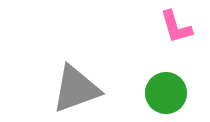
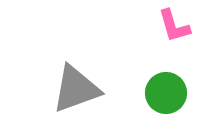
pink L-shape: moved 2 px left, 1 px up
